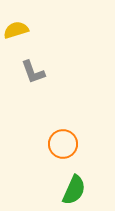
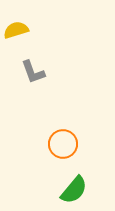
green semicircle: rotated 16 degrees clockwise
